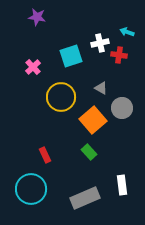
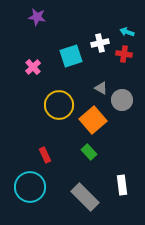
red cross: moved 5 px right, 1 px up
yellow circle: moved 2 px left, 8 px down
gray circle: moved 8 px up
cyan circle: moved 1 px left, 2 px up
gray rectangle: moved 1 px up; rotated 68 degrees clockwise
